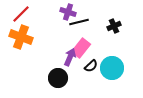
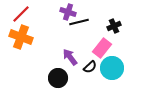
pink rectangle: moved 21 px right
purple arrow: rotated 60 degrees counterclockwise
black semicircle: moved 1 px left, 1 px down
